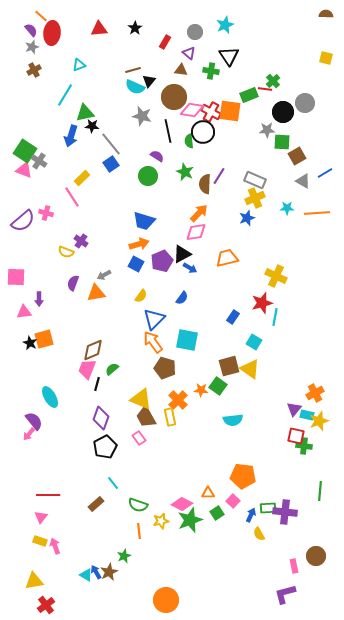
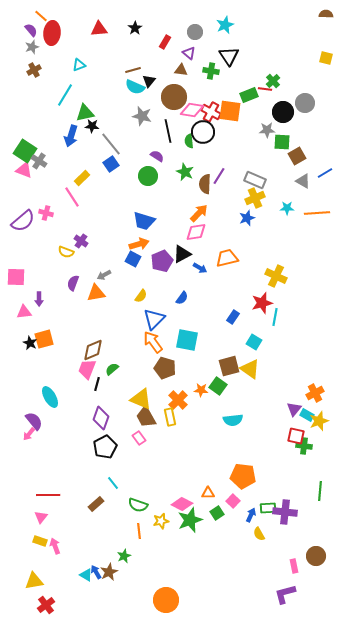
blue square at (136, 264): moved 3 px left, 5 px up
blue arrow at (190, 268): moved 10 px right
cyan rectangle at (307, 415): rotated 16 degrees clockwise
